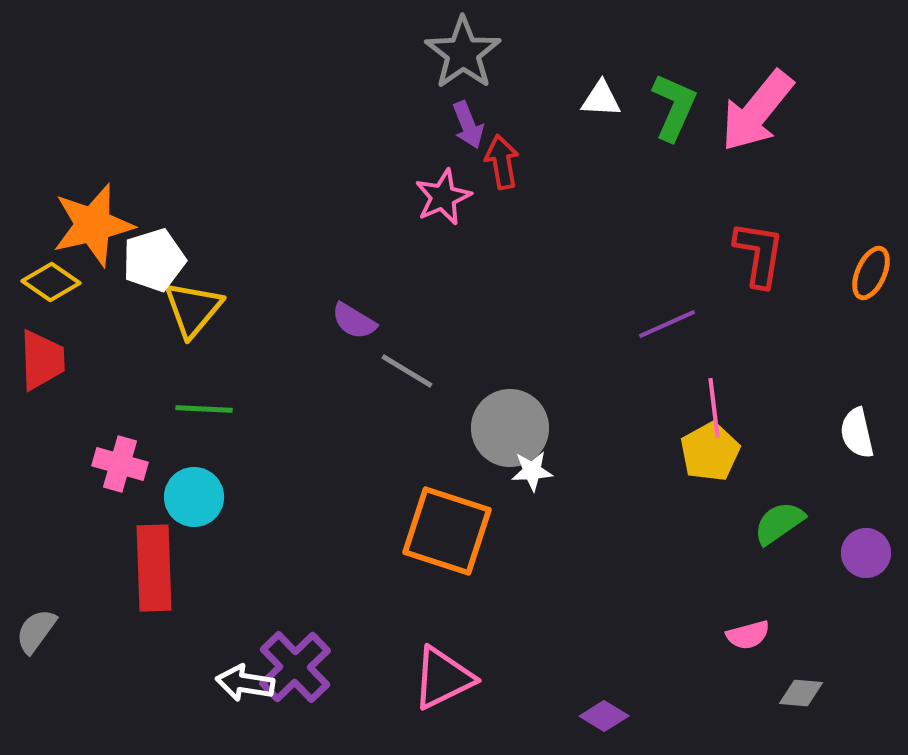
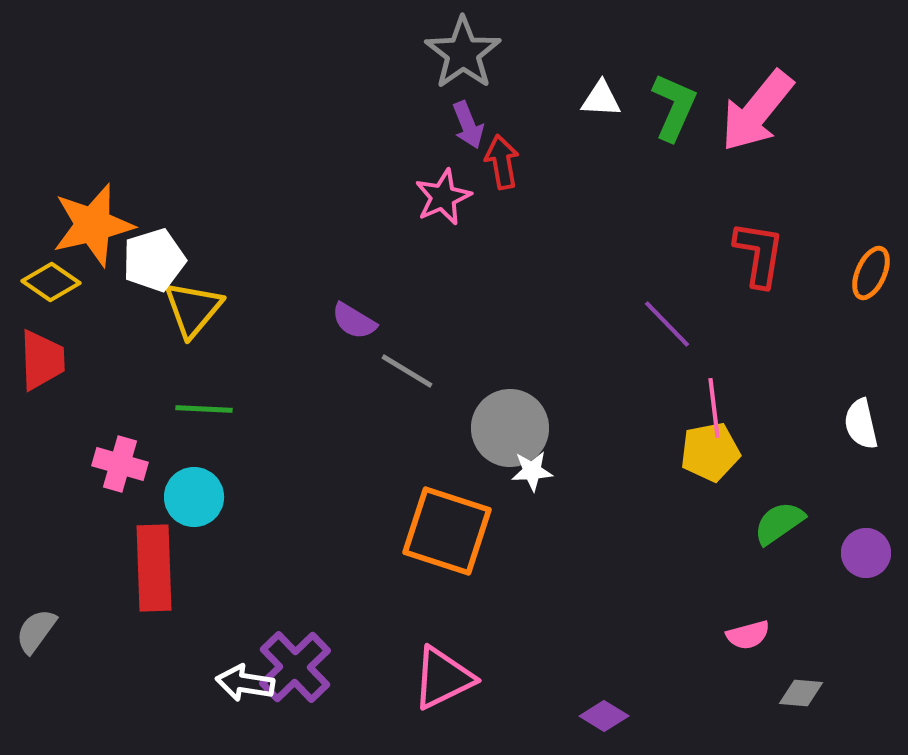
purple line: rotated 70 degrees clockwise
white semicircle: moved 4 px right, 9 px up
yellow pentagon: rotated 18 degrees clockwise
